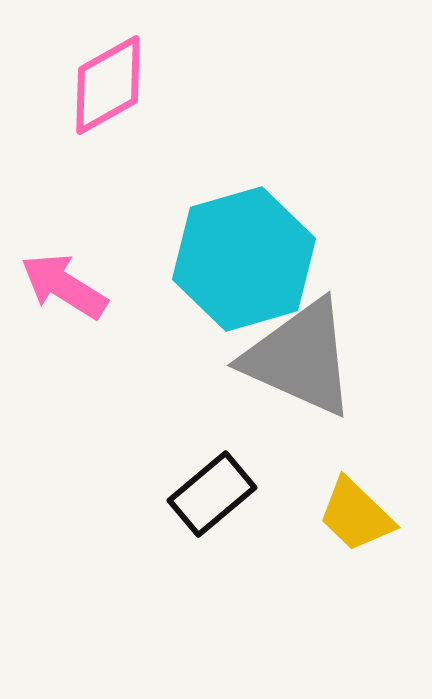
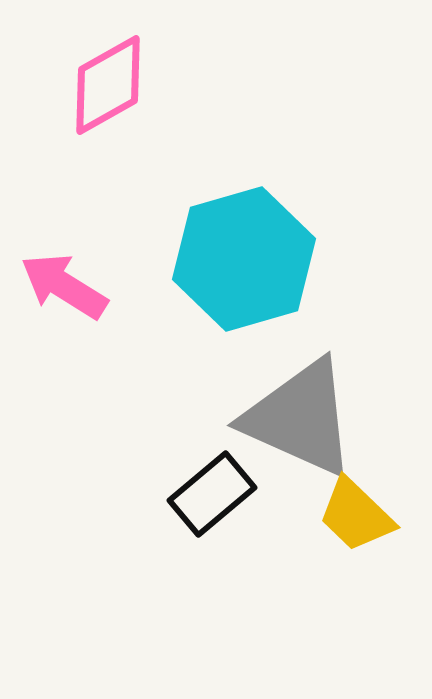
gray triangle: moved 60 px down
